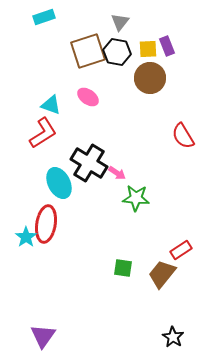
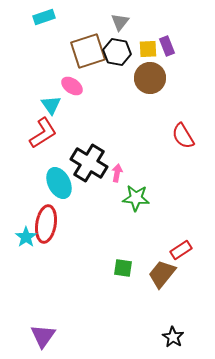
pink ellipse: moved 16 px left, 11 px up
cyan triangle: rotated 35 degrees clockwise
pink arrow: rotated 114 degrees counterclockwise
